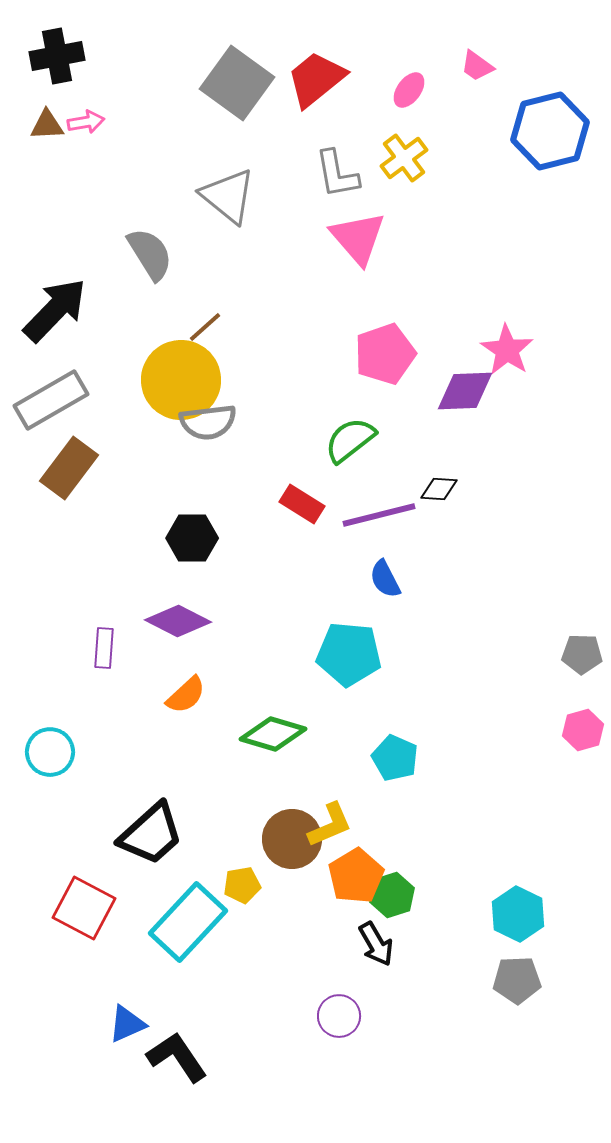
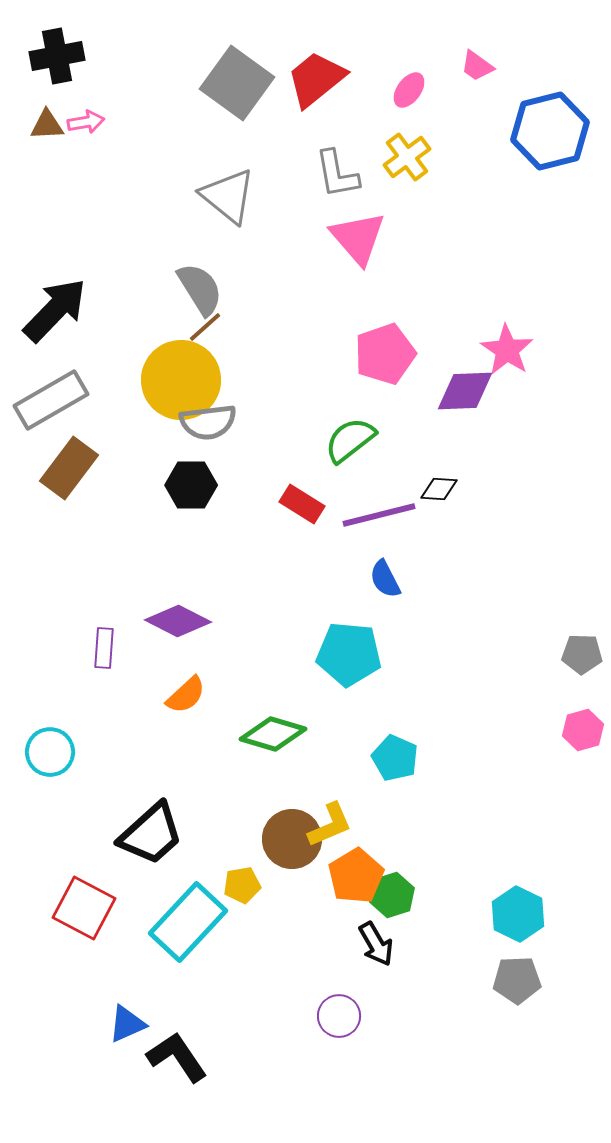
yellow cross at (404, 158): moved 3 px right, 1 px up
gray semicircle at (150, 254): moved 50 px right, 35 px down
black hexagon at (192, 538): moved 1 px left, 53 px up
